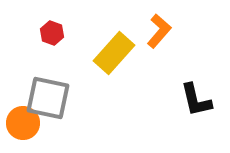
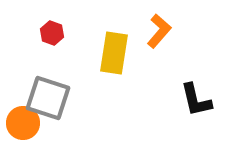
yellow rectangle: rotated 33 degrees counterclockwise
gray square: rotated 6 degrees clockwise
